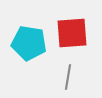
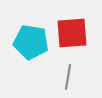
cyan pentagon: moved 2 px right, 1 px up
